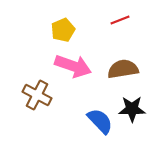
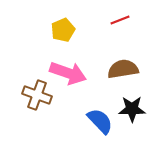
pink arrow: moved 5 px left, 7 px down
brown cross: rotated 8 degrees counterclockwise
